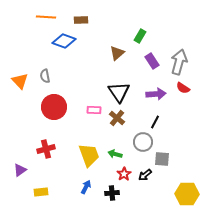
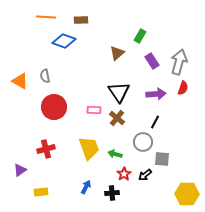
orange triangle: rotated 18 degrees counterclockwise
red semicircle: rotated 104 degrees counterclockwise
yellow trapezoid: moved 7 px up
